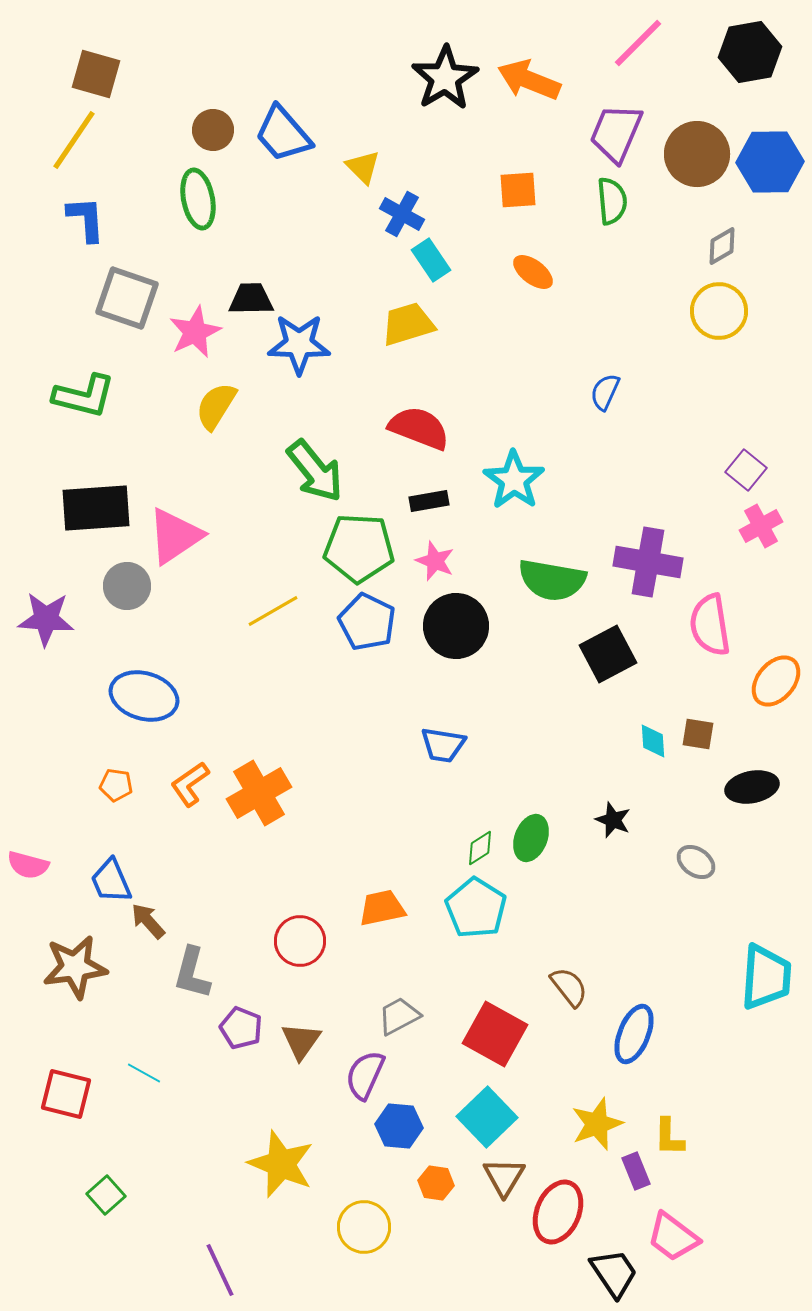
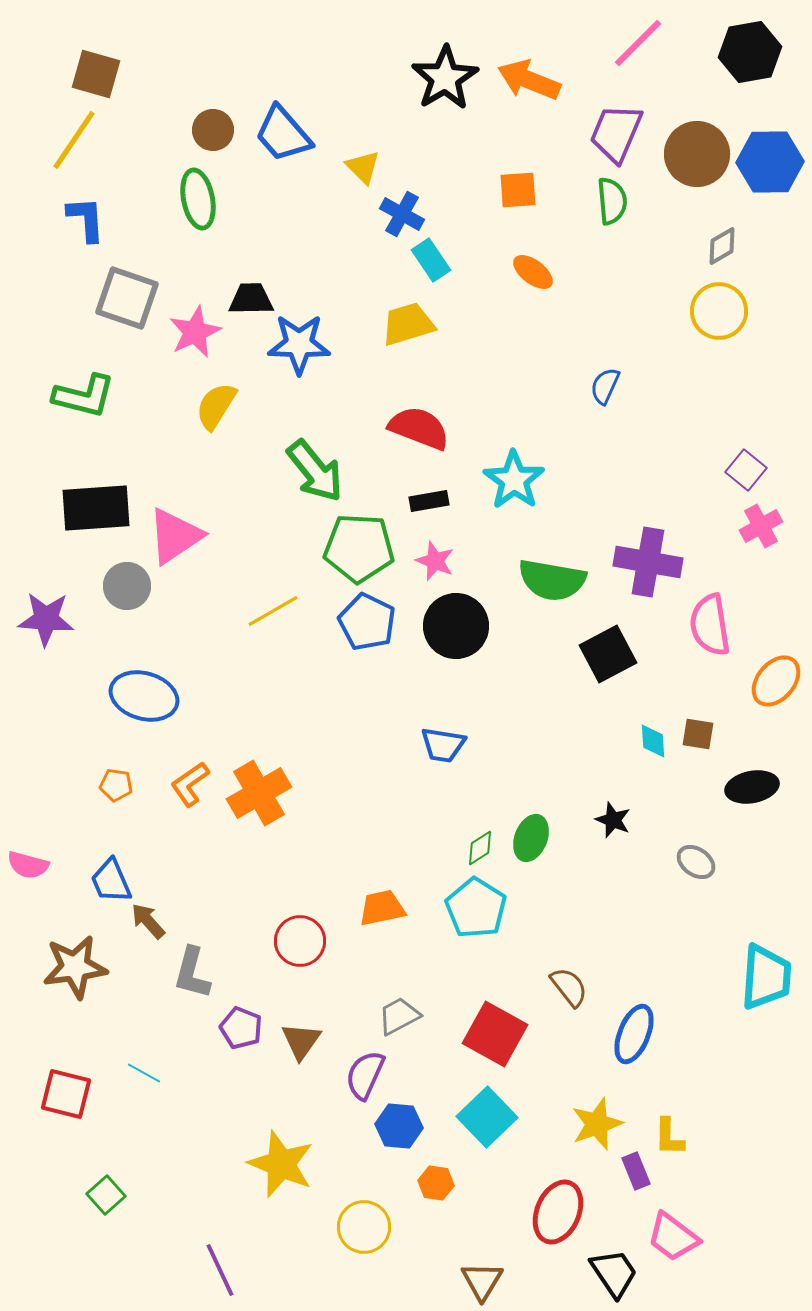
blue semicircle at (605, 392): moved 6 px up
brown triangle at (504, 1177): moved 22 px left, 104 px down
